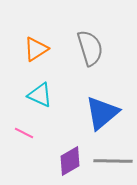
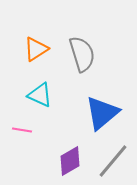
gray semicircle: moved 8 px left, 6 px down
pink line: moved 2 px left, 3 px up; rotated 18 degrees counterclockwise
gray line: rotated 51 degrees counterclockwise
